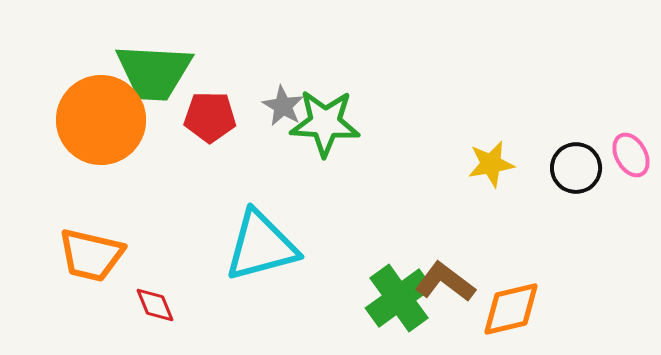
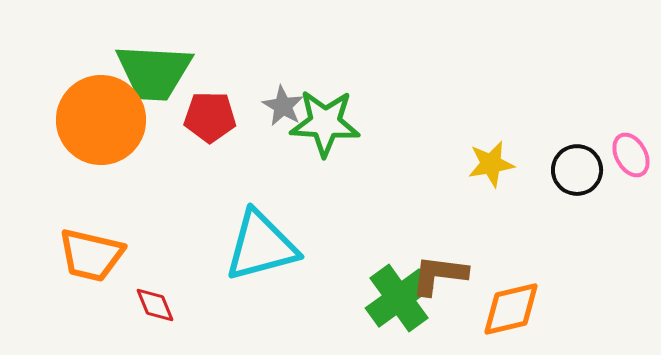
black circle: moved 1 px right, 2 px down
brown L-shape: moved 6 px left, 7 px up; rotated 30 degrees counterclockwise
